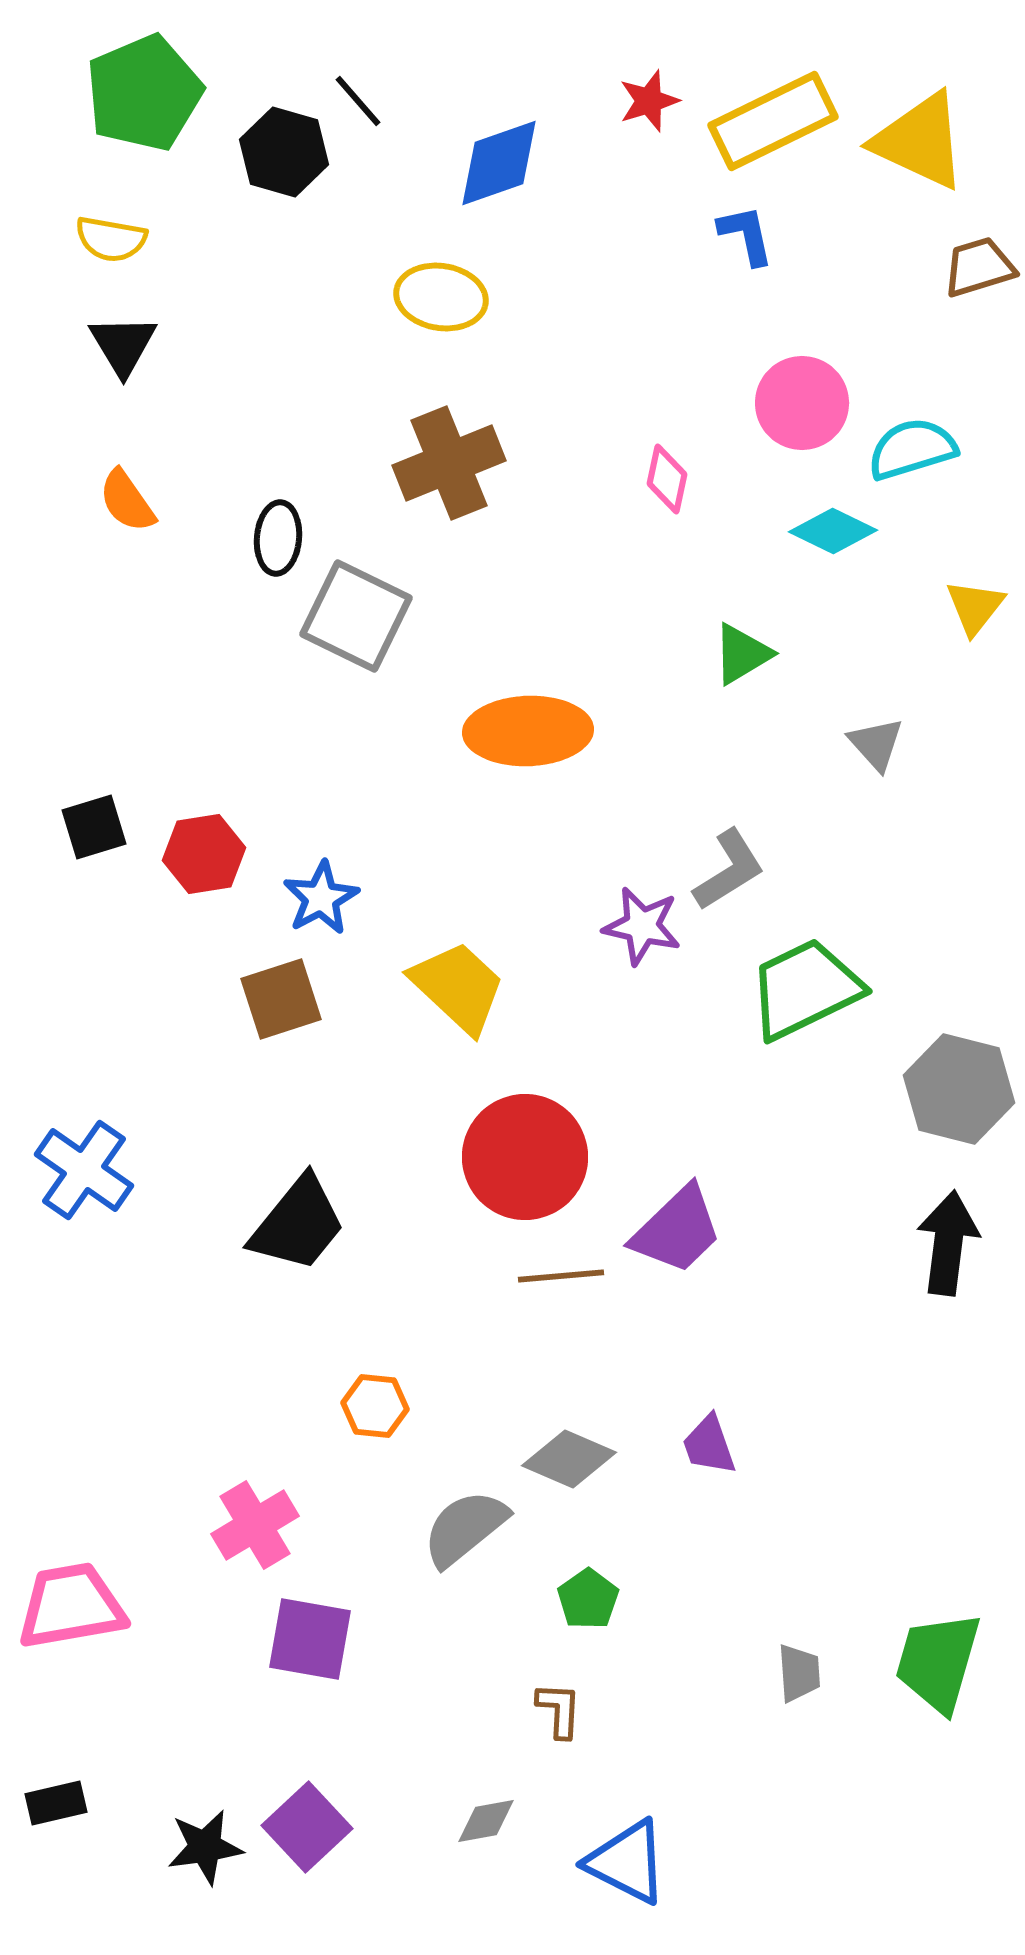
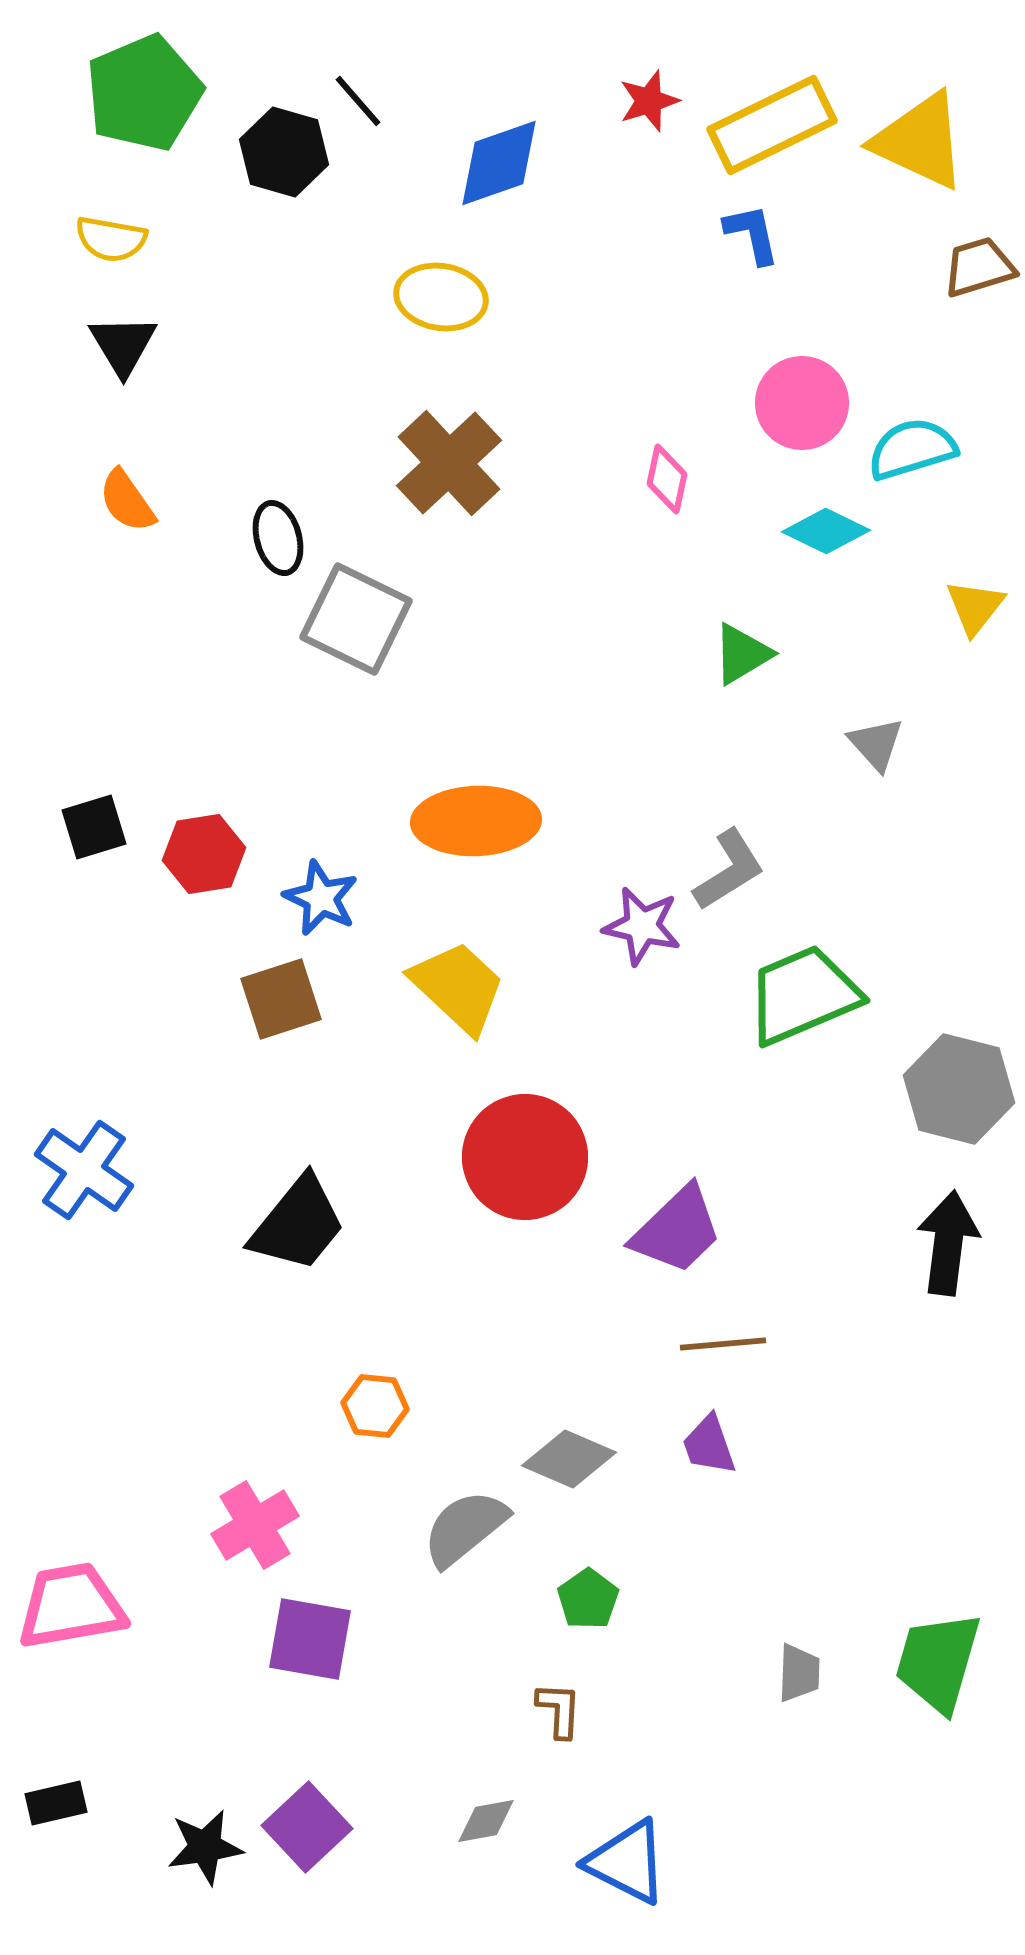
yellow rectangle at (773, 121): moved 1 px left, 4 px down
blue L-shape at (746, 235): moved 6 px right, 1 px up
brown cross at (449, 463): rotated 21 degrees counterclockwise
cyan diamond at (833, 531): moved 7 px left
black ellipse at (278, 538): rotated 20 degrees counterclockwise
gray square at (356, 616): moved 3 px down
orange ellipse at (528, 731): moved 52 px left, 90 px down
blue star at (321, 898): rotated 18 degrees counterclockwise
green trapezoid at (805, 989): moved 2 px left, 6 px down; rotated 3 degrees clockwise
brown line at (561, 1276): moved 162 px right, 68 px down
gray trapezoid at (799, 1673): rotated 6 degrees clockwise
